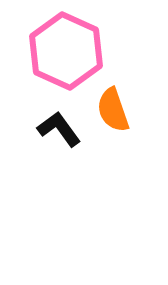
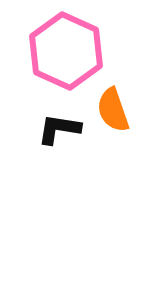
black L-shape: rotated 45 degrees counterclockwise
